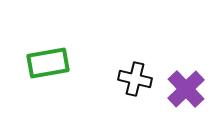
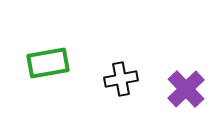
black cross: moved 14 px left; rotated 24 degrees counterclockwise
